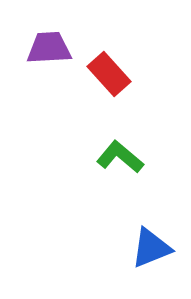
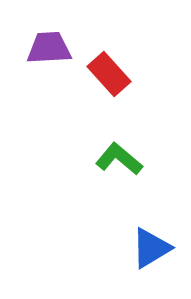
green L-shape: moved 1 px left, 2 px down
blue triangle: rotated 9 degrees counterclockwise
